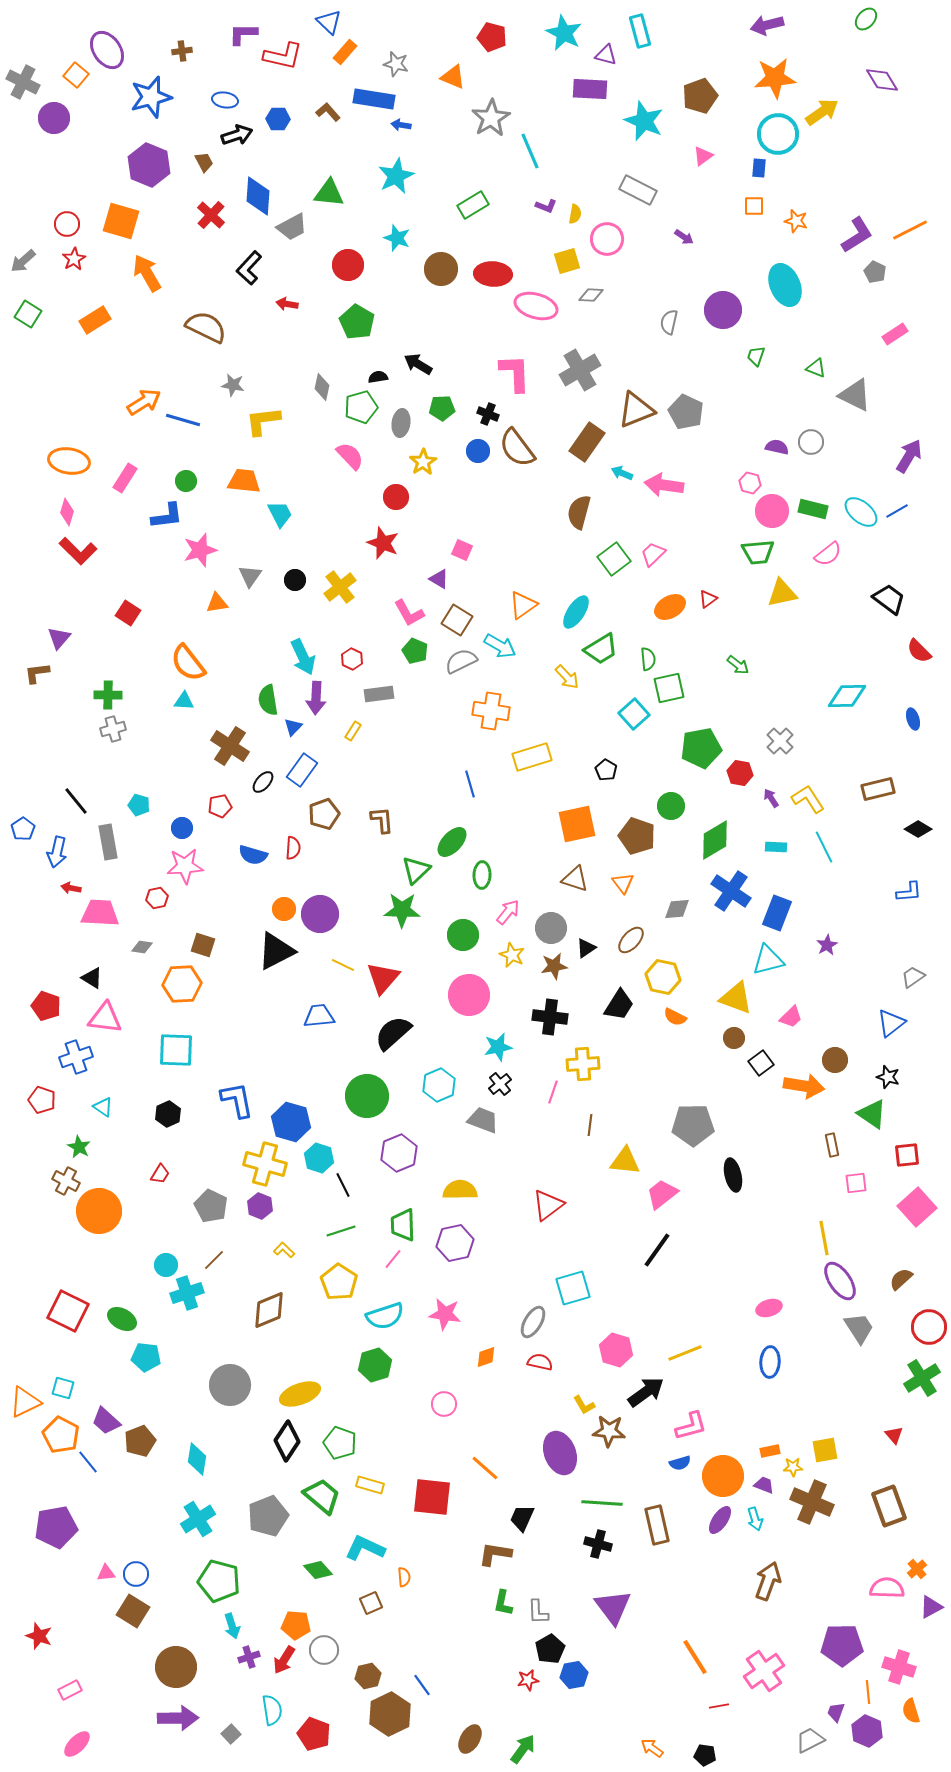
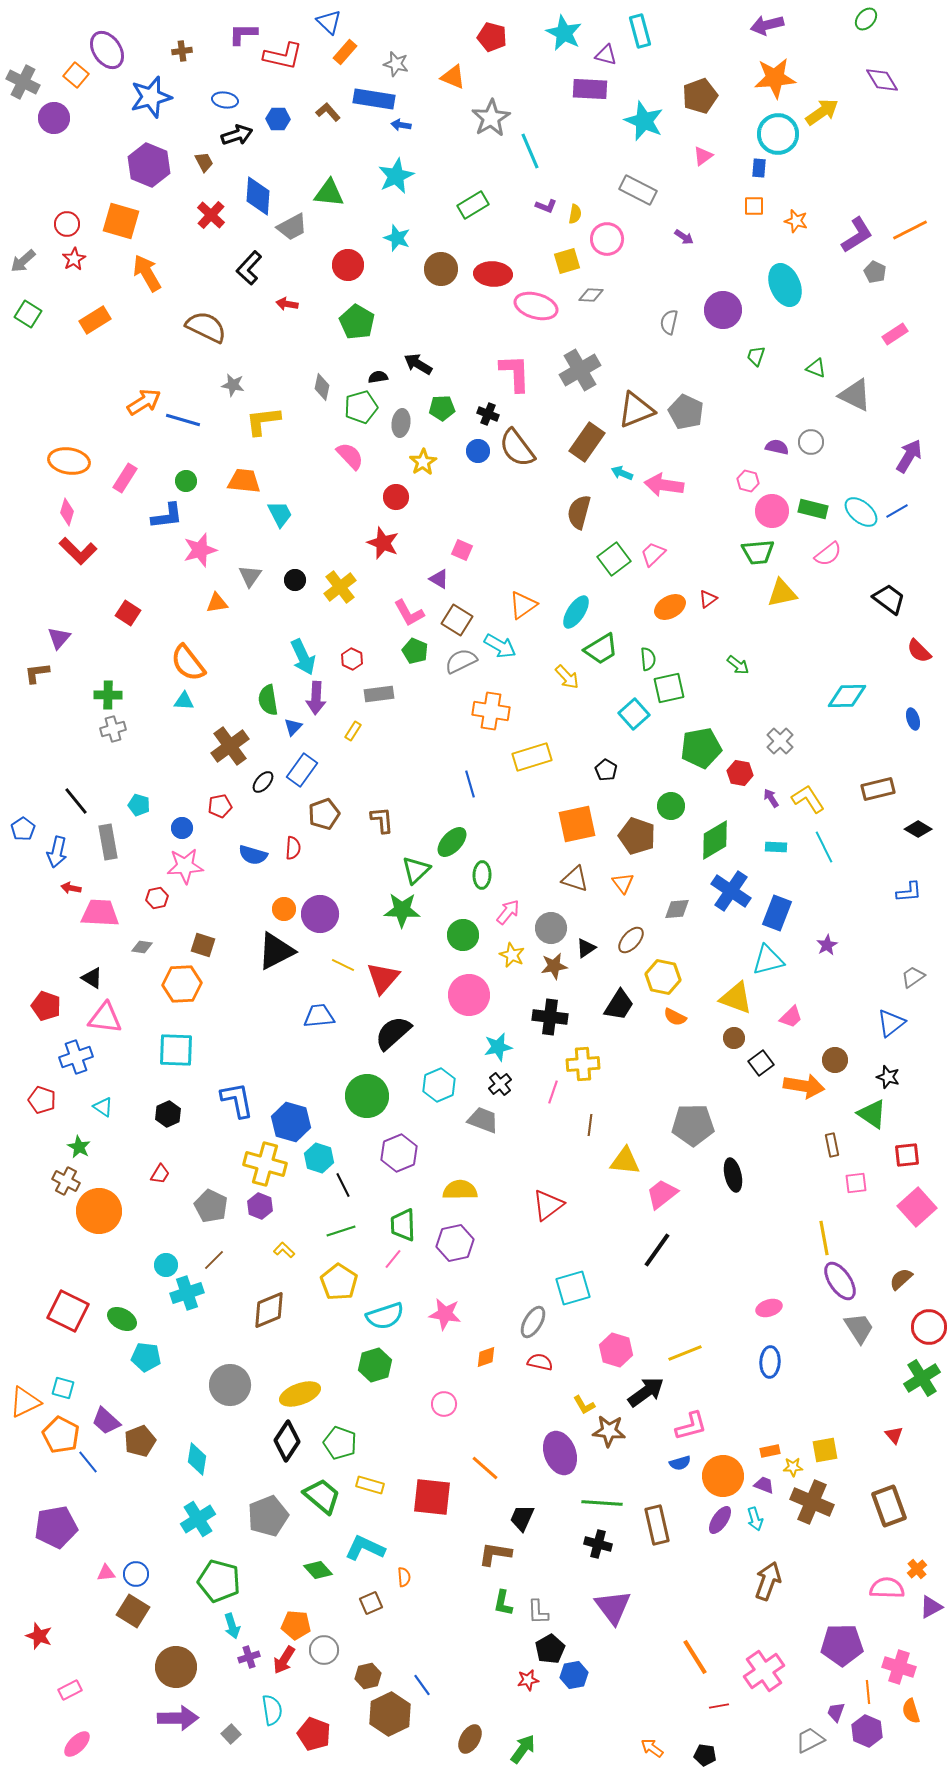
pink hexagon at (750, 483): moved 2 px left, 2 px up
brown cross at (230, 746): rotated 21 degrees clockwise
